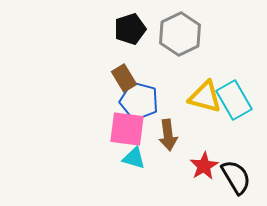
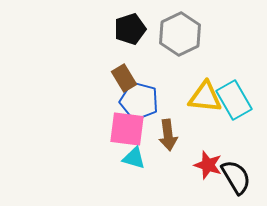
yellow triangle: rotated 9 degrees counterclockwise
red star: moved 4 px right, 1 px up; rotated 24 degrees counterclockwise
